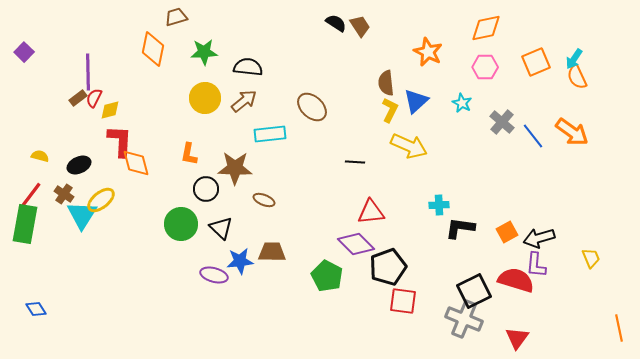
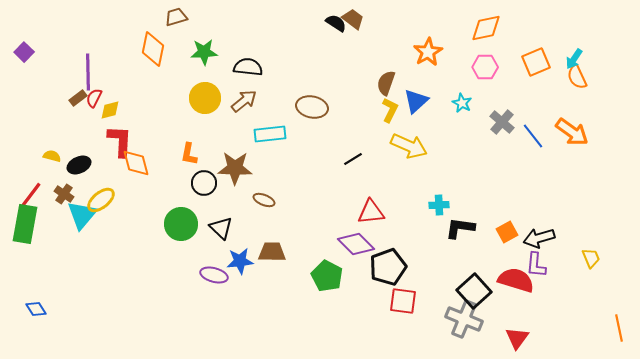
brown trapezoid at (360, 26): moved 7 px left, 7 px up; rotated 20 degrees counterclockwise
orange star at (428, 52): rotated 16 degrees clockwise
brown semicircle at (386, 83): rotated 25 degrees clockwise
brown ellipse at (312, 107): rotated 32 degrees counterclockwise
yellow semicircle at (40, 156): moved 12 px right
black line at (355, 162): moved 2 px left, 3 px up; rotated 36 degrees counterclockwise
black circle at (206, 189): moved 2 px left, 6 px up
cyan triangle at (82, 215): rotated 8 degrees clockwise
black square at (474, 291): rotated 16 degrees counterclockwise
